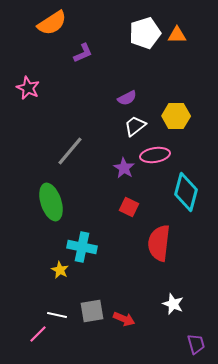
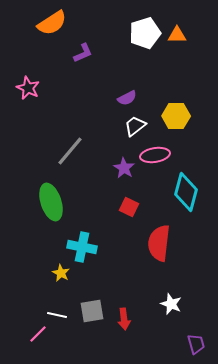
yellow star: moved 1 px right, 3 px down
white star: moved 2 px left
red arrow: rotated 60 degrees clockwise
